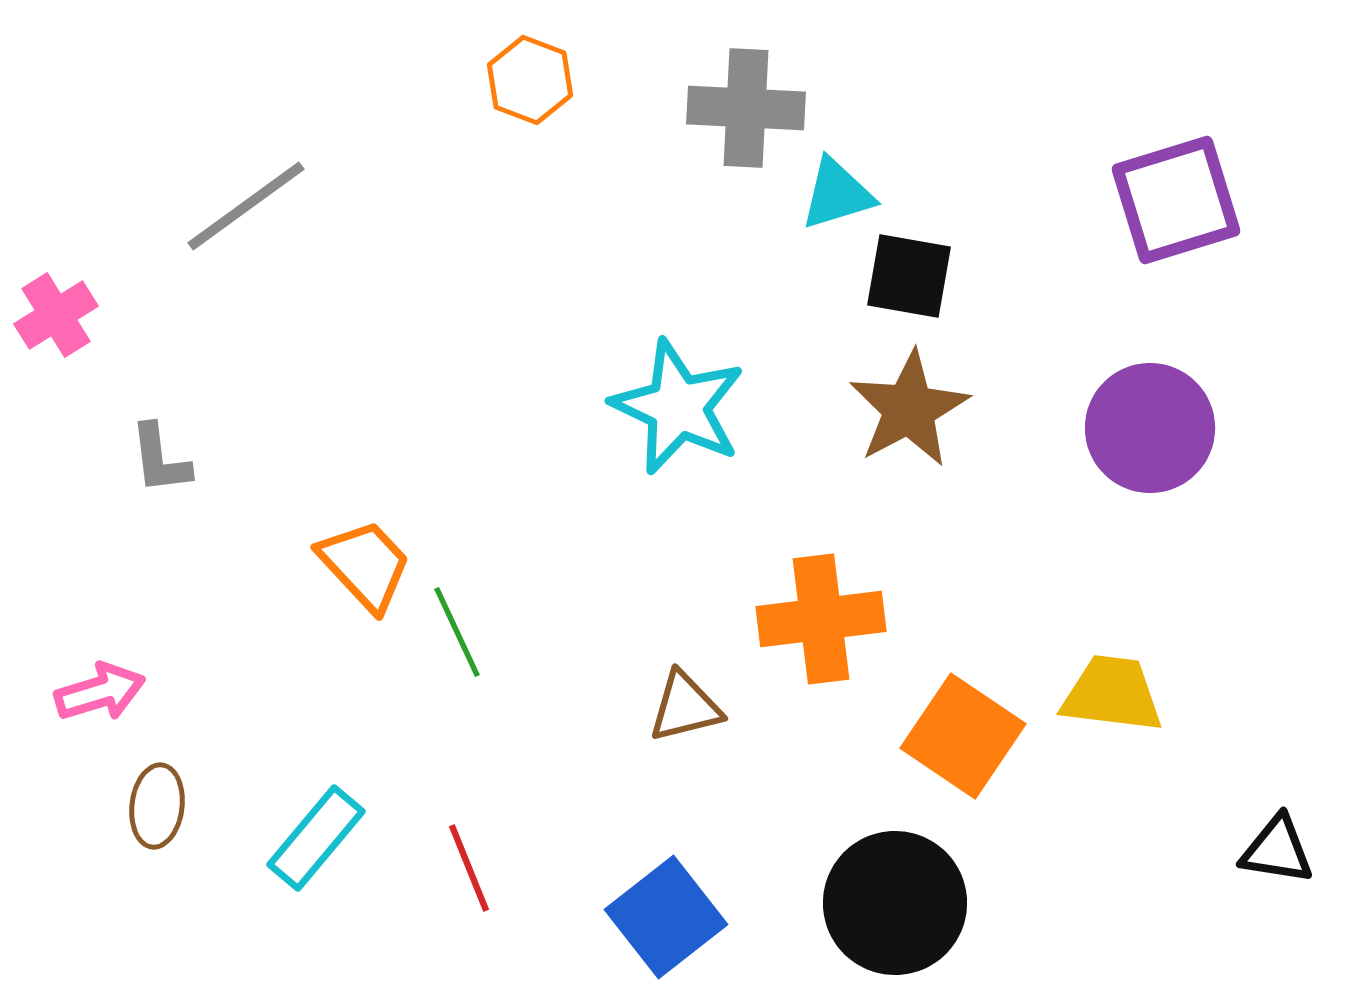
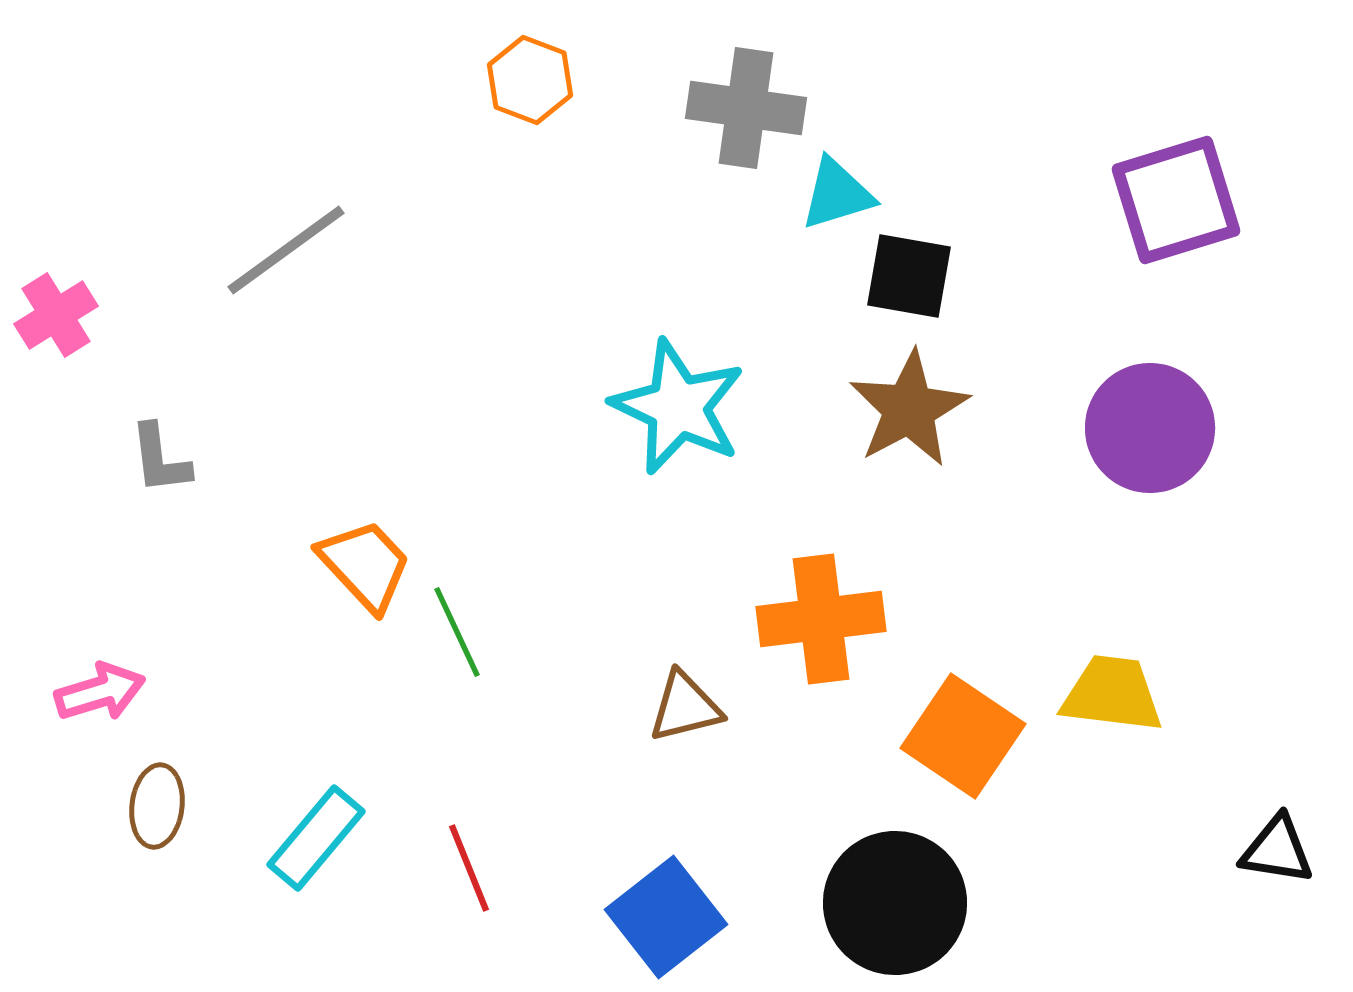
gray cross: rotated 5 degrees clockwise
gray line: moved 40 px right, 44 px down
